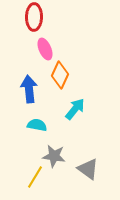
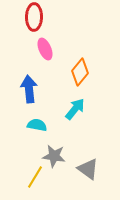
orange diamond: moved 20 px right, 3 px up; rotated 16 degrees clockwise
